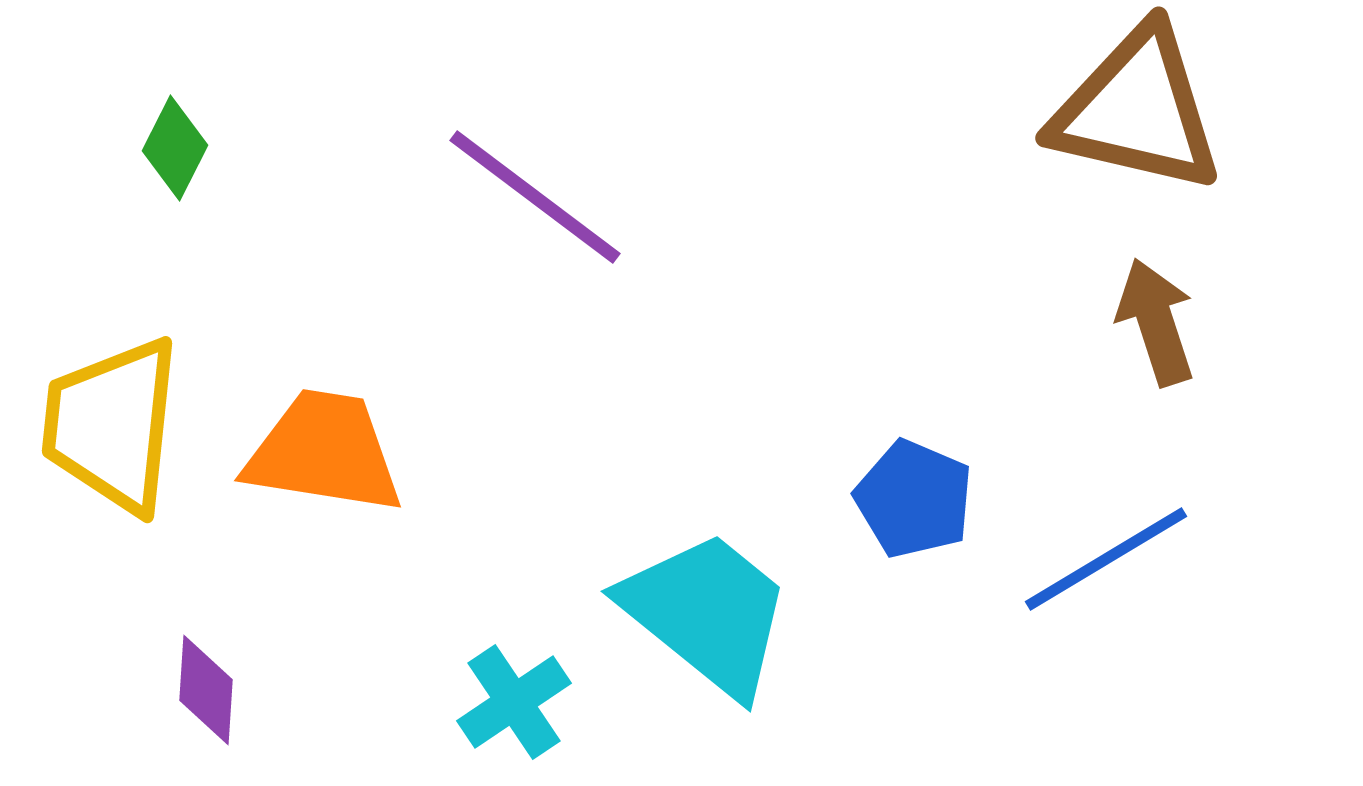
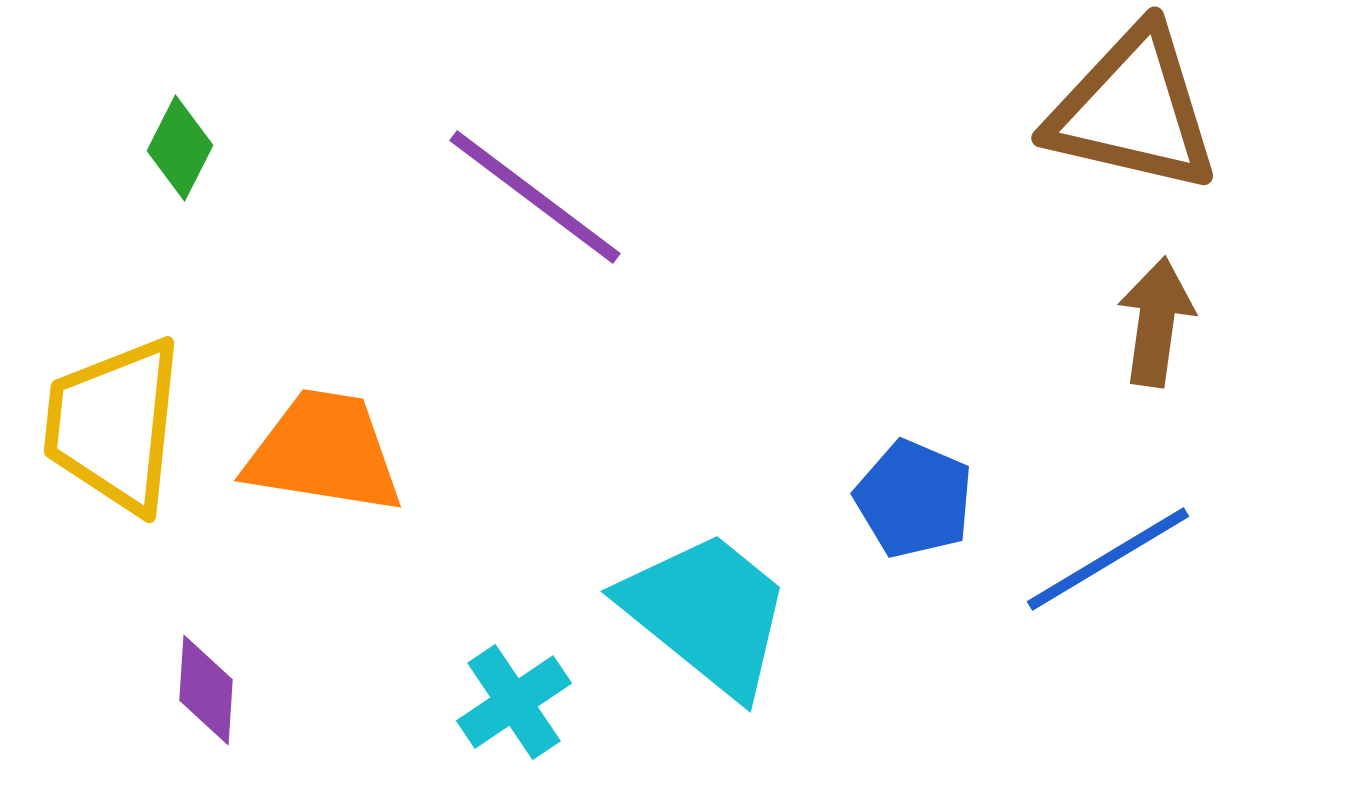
brown triangle: moved 4 px left
green diamond: moved 5 px right
brown arrow: rotated 26 degrees clockwise
yellow trapezoid: moved 2 px right
blue line: moved 2 px right
